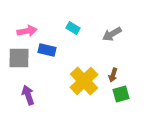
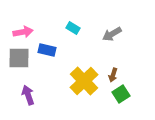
pink arrow: moved 4 px left, 1 px down
green square: rotated 18 degrees counterclockwise
